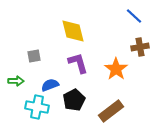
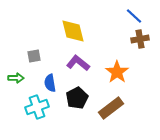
brown cross: moved 8 px up
purple L-shape: rotated 35 degrees counterclockwise
orange star: moved 1 px right, 3 px down
green arrow: moved 3 px up
blue semicircle: moved 2 px up; rotated 78 degrees counterclockwise
black pentagon: moved 3 px right, 2 px up
cyan cross: rotated 30 degrees counterclockwise
brown rectangle: moved 3 px up
